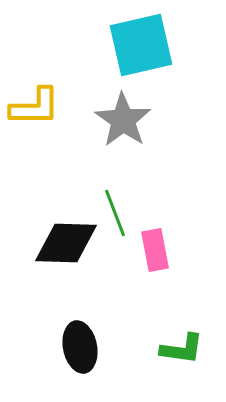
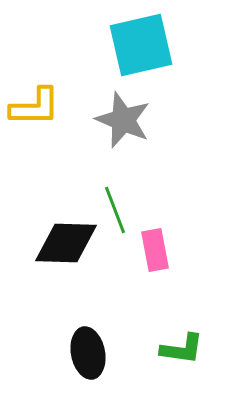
gray star: rotated 12 degrees counterclockwise
green line: moved 3 px up
black ellipse: moved 8 px right, 6 px down
